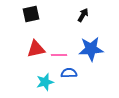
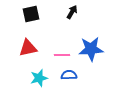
black arrow: moved 11 px left, 3 px up
red triangle: moved 8 px left, 1 px up
pink line: moved 3 px right
blue semicircle: moved 2 px down
cyan star: moved 6 px left, 4 px up
